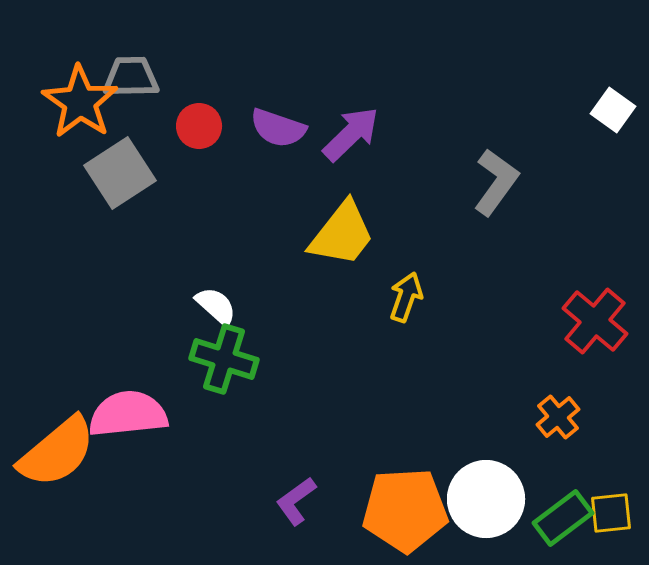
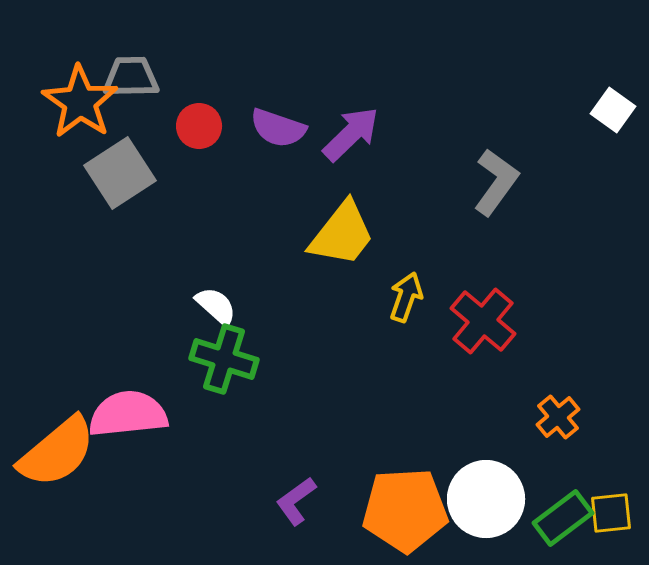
red cross: moved 112 px left
